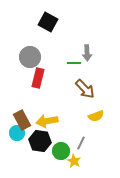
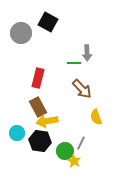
gray circle: moved 9 px left, 24 px up
brown arrow: moved 3 px left
yellow semicircle: moved 1 px down; rotated 91 degrees clockwise
brown rectangle: moved 16 px right, 13 px up
green circle: moved 4 px right
